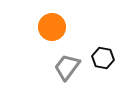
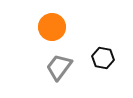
gray trapezoid: moved 8 px left
